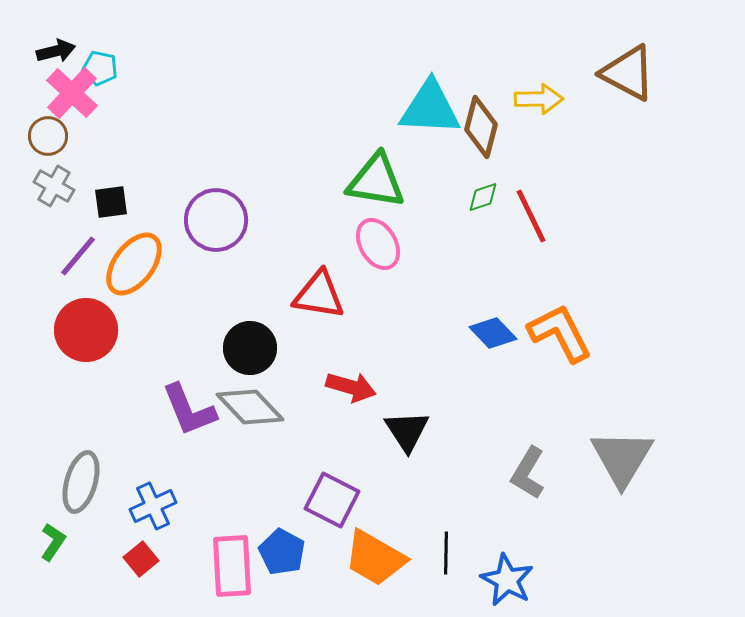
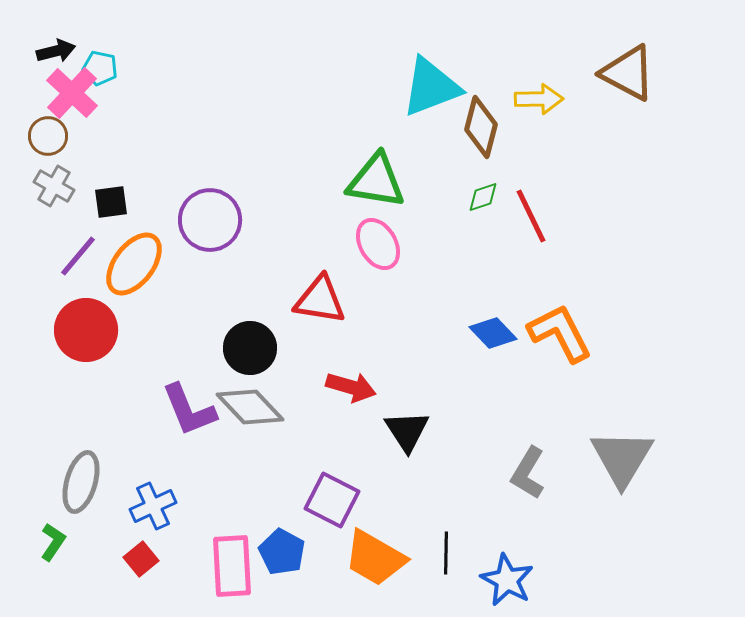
cyan triangle: moved 1 px right, 21 px up; rotated 24 degrees counterclockwise
purple circle: moved 6 px left
red triangle: moved 1 px right, 5 px down
